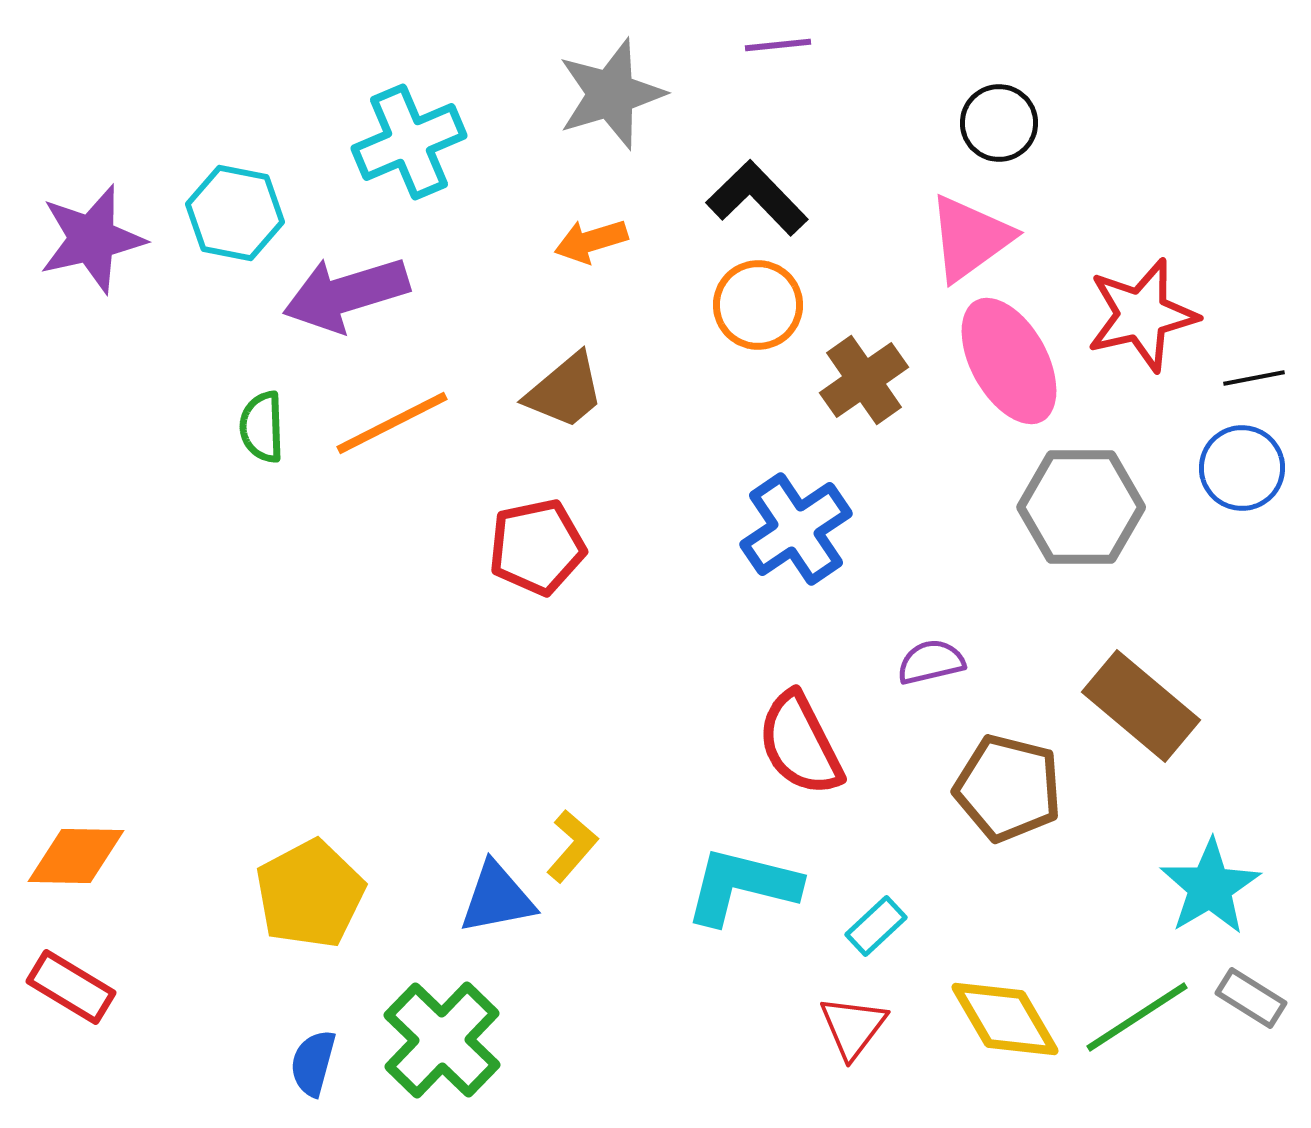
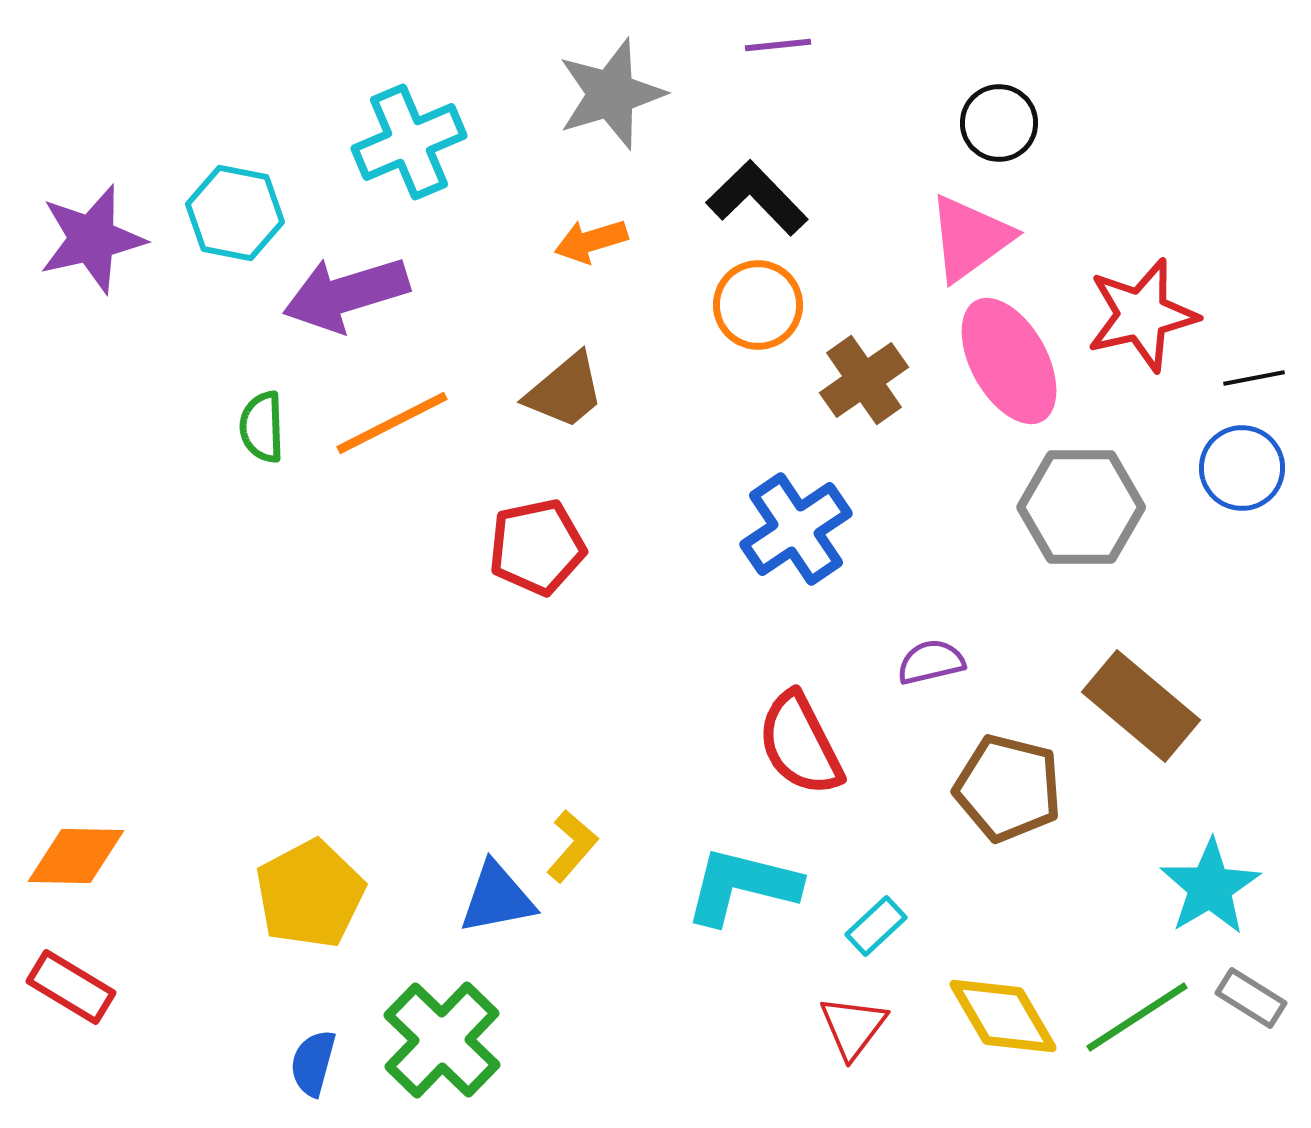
yellow diamond: moved 2 px left, 3 px up
